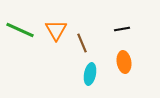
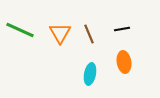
orange triangle: moved 4 px right, 3 px down
brown line: moved 7 px right, 9 px up
